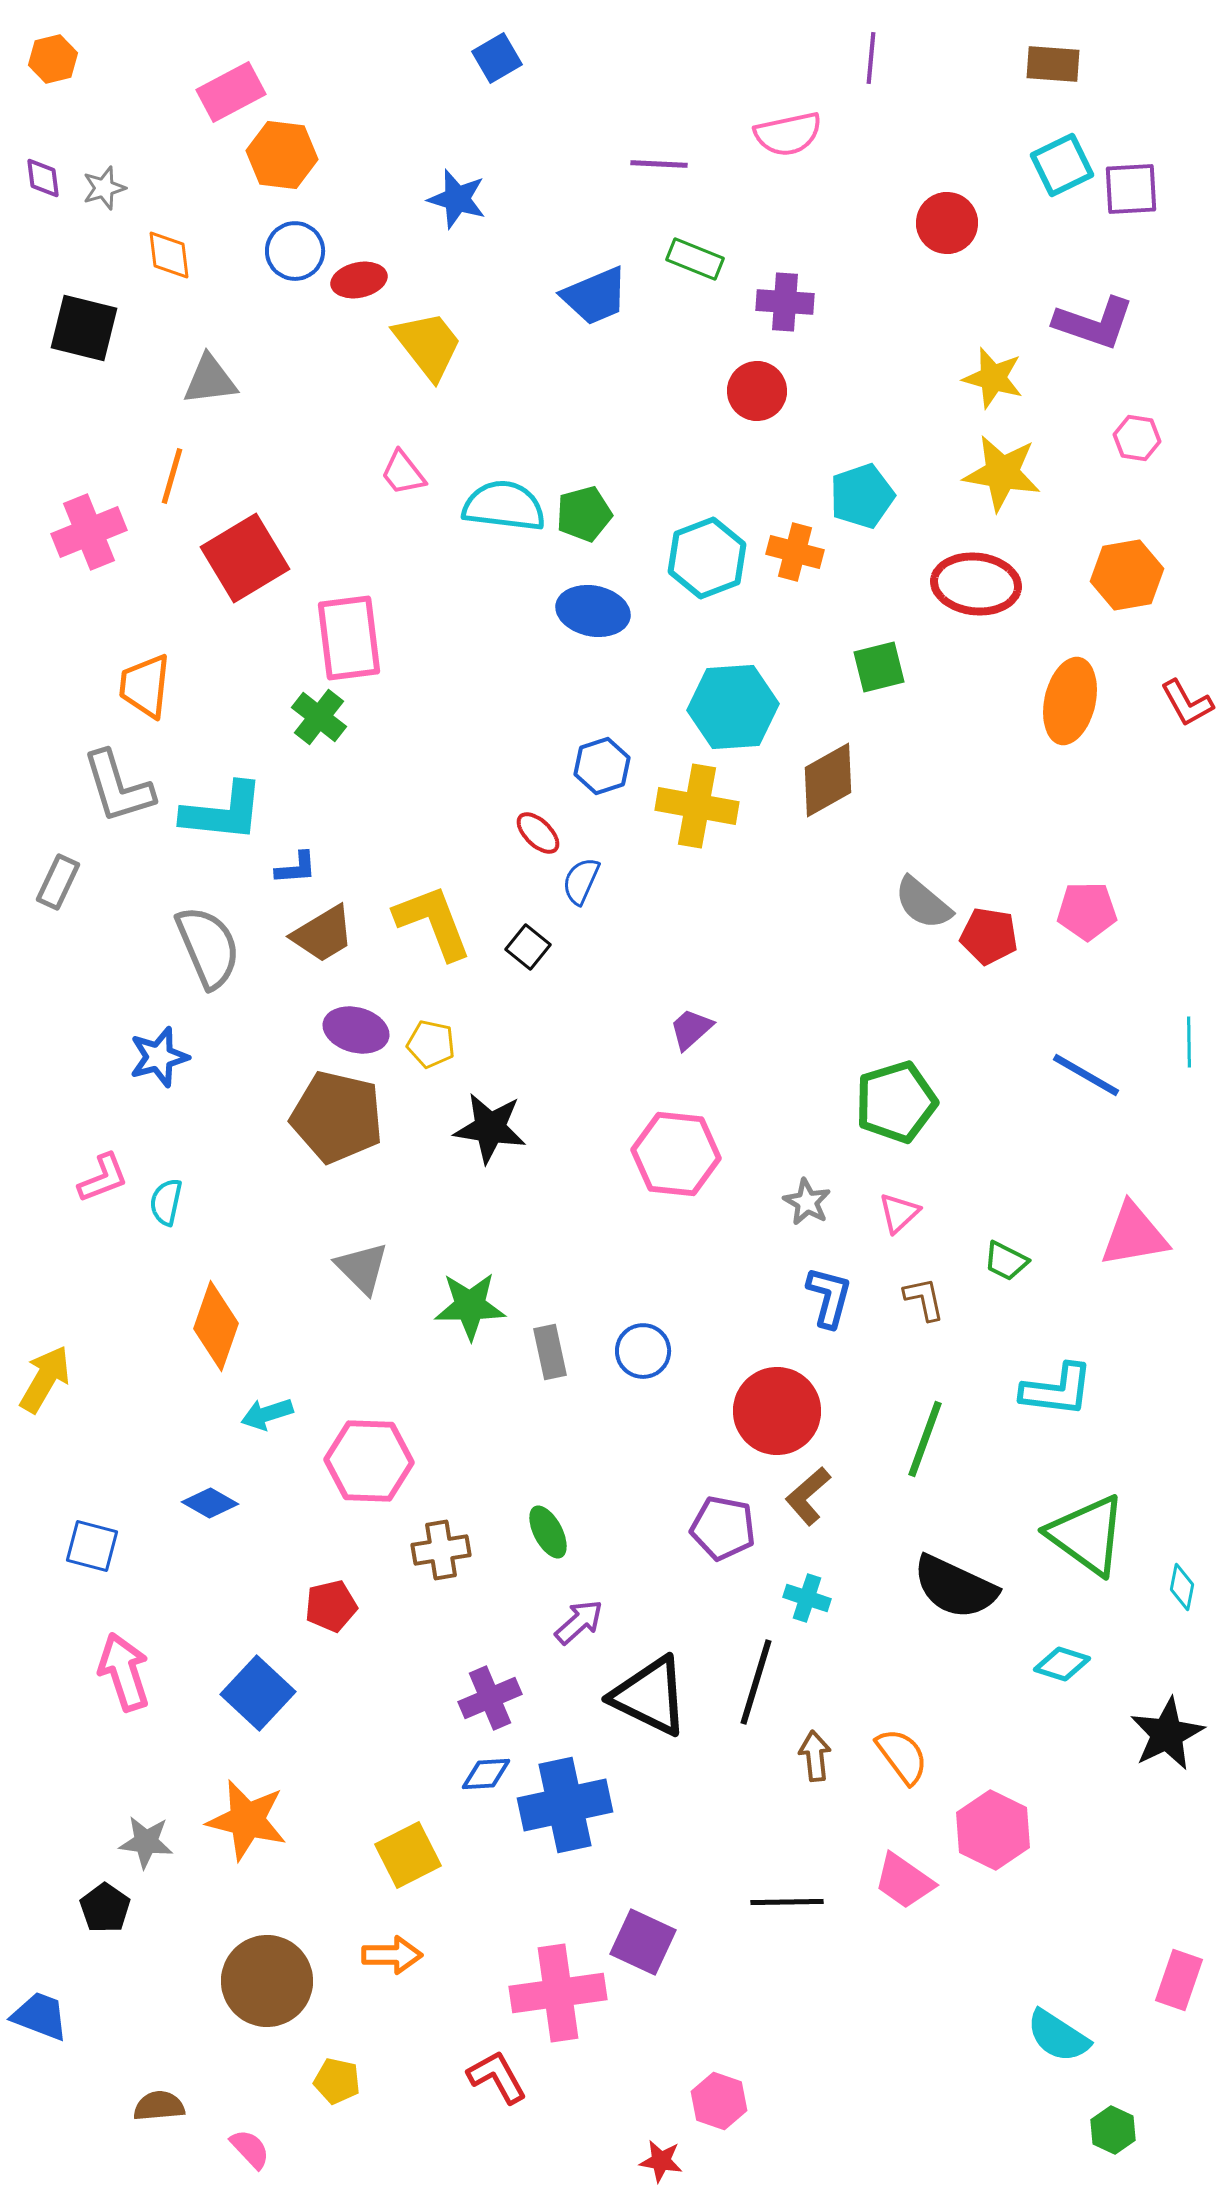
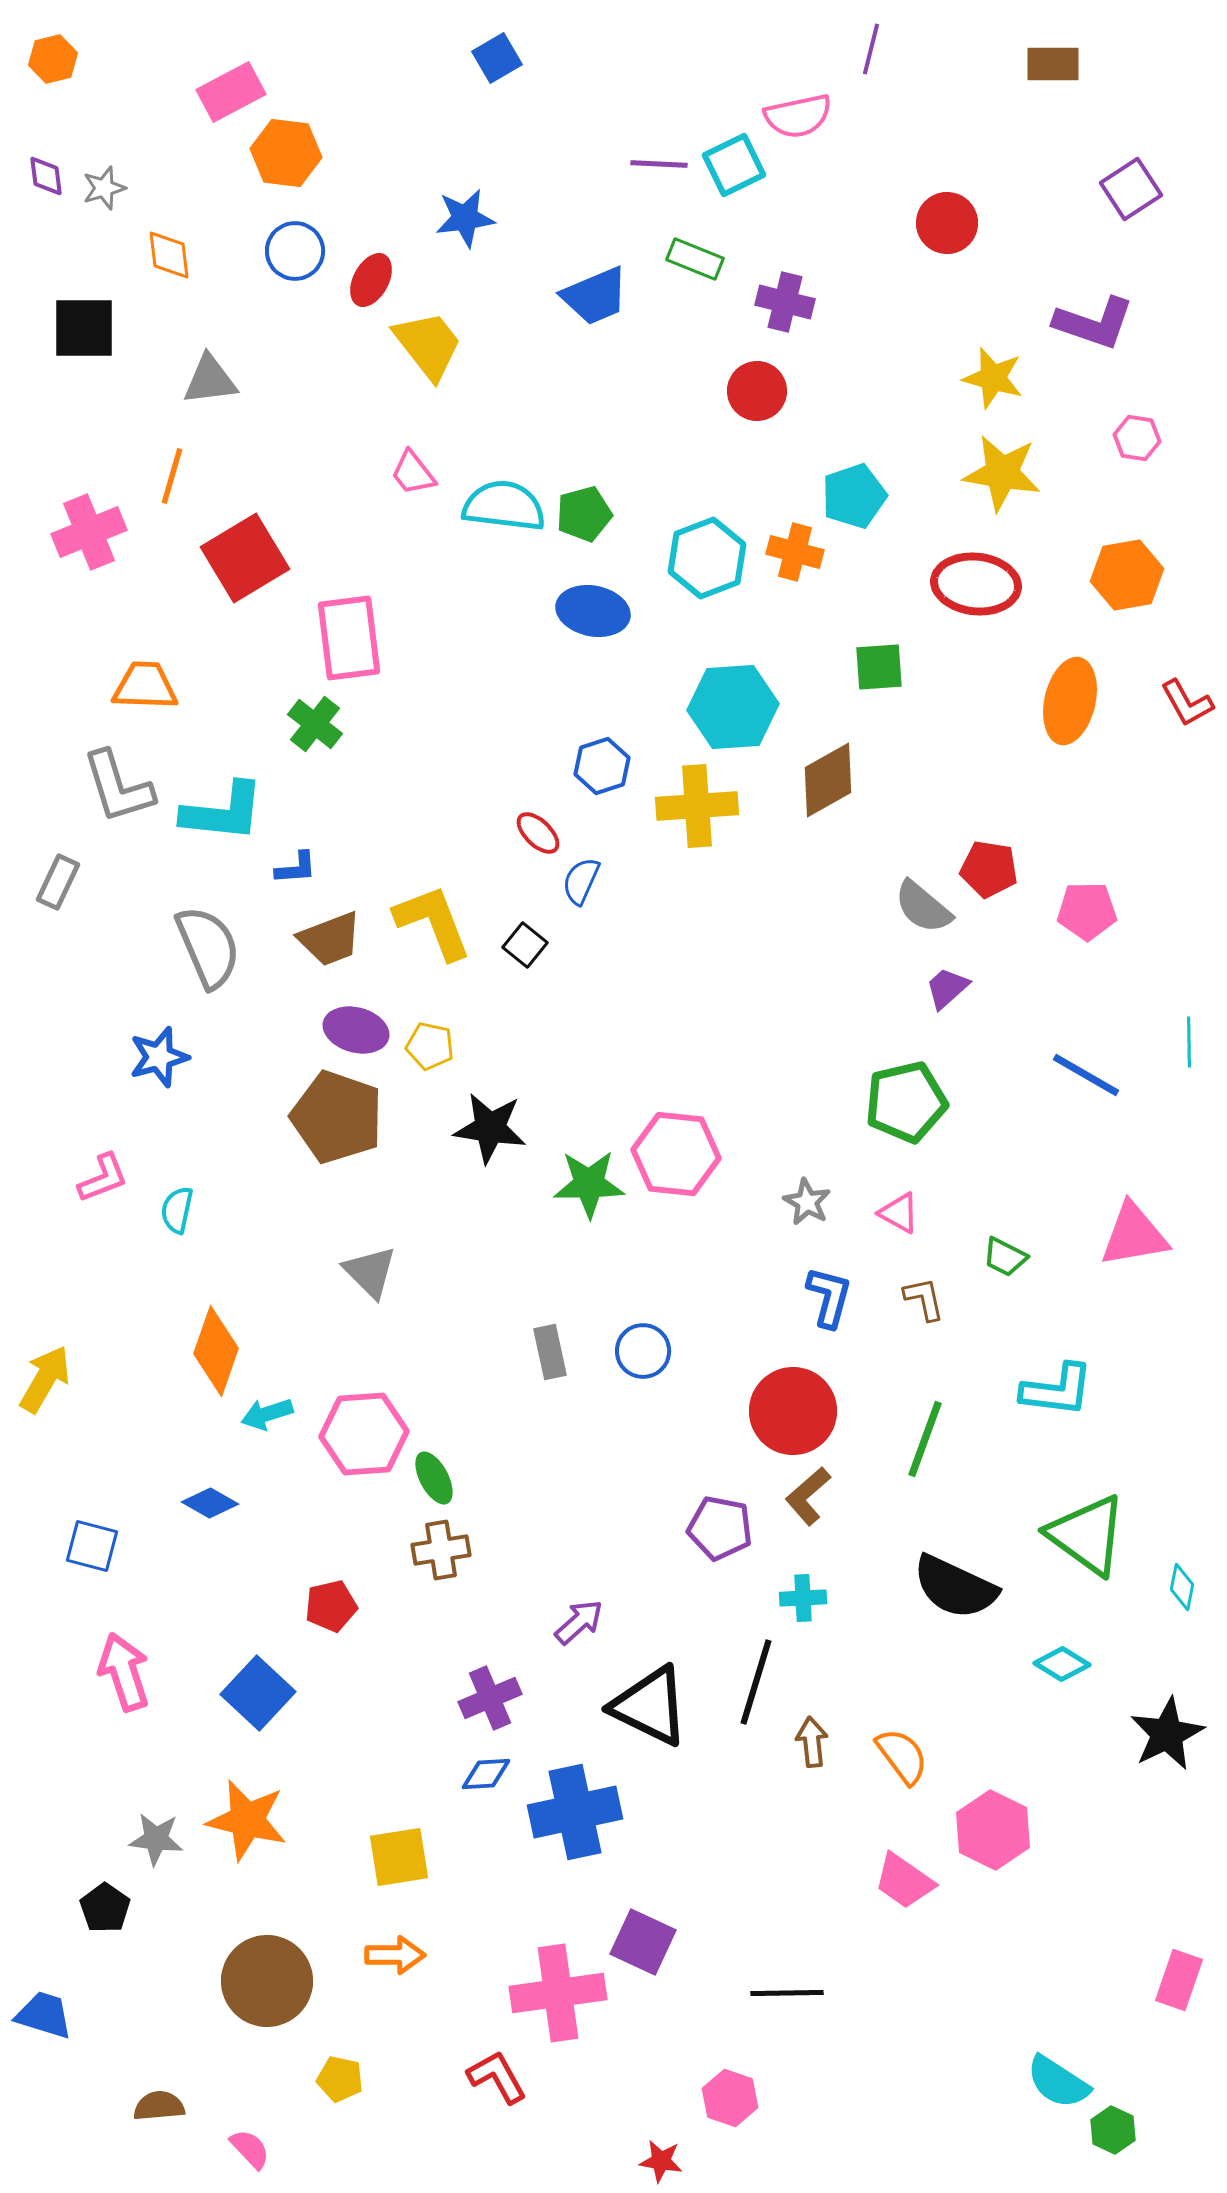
purple line at (871, 58): moved 9 px up; rotated 9 degrees clockwise
brown rectangle at (1053, 64): rotated 4 degrees counterclockwise
pink semicircle at (788, 134): moved 10 px right, 18 px up
orange hexagon at (282, 155): moved 4 px right, 2 px up
cyan square at (1062, 165): moved 328 px left
purple diamond at (43, 178): moved 3 px right, 2 px up
purple square at (1131, 189): rotated 30 degrees counterclockwise
blue star at (457, 199): moved 8 px right, 19 px down; rotated 24 degrees counterclockwise
red ellipse at (359, 280): moved 12 px right; rotated 50 degrees counterclockwise
purple cross at (785, 302): rotated 10 degrees clockwise
black square at (84, 328): rotated 14 degrees counterclockwise
pink trapezoid at (403, 473): moved 10 px right
cyan pentagon at (862, 496): moved 8 px left
green square at (879, 667): rotated 10 degrees clockwise
orange trapezoid at (145, 686): rotated 86 degrees clockwise
green cross at (319, 717): moved 4 px left, 7 px down
yellow cross at (697, 806): rotated 14 degrees counterclockwise
gray semicircle at (923, 903): moved 4 px down
brown trapezoid at (323, 934): moved 7 px right, 5 px down; rotated 10 degrees clockwise
red pentagon at (989, 936): moved 67 px up
black square at (528, 947): moved 3 px left, 2 px up
purple trapezoid at (691, 1029): moved 256 px right, 41 px up
yellow pentagon at (431, 1044): moved 1 px left, 2 px down
green pentagon at (896, 1102): moved 10 px right; rotated 4 degrees clockwise
brown pentagon at (337, 1117): rotated 6 degrees clockwise
cyan semicircle at (166, 1202): moved 11 px right, 8 px down
pink triangle at (899, 1213): rotated 48 degrees counterclockwise
green trapezoid at (1006, 1261): moved 1 px left, 4 px up
gray triangle at (362, 1268): moved 8 px right, 4 px down
green star at (470, 1306): moved 119 px right, 122 px up
orange diamond at (216, 1326): moved 25 px down
red circle at (777, 1411): moved 16 px right
pink hexagon at (369, 1461): moved 5 px left, 27 px up; rotated 6 degrees counterclockwise
purple pentagon at (723, 1528): moved 3 px left
green ellipse at (548, 1532): moved 114 px left, 54 px up
cyan cross at (807, 1598): moved 4 px left; rotated 21 degrees counterclockwise
cyan diamond at (1062, 1664): rotated 14 degrees clockwise
black triangle at (650, 1696): moved 10 px down
brown arrow at (815, 1756): moved 3 px left, 14 px up
blue cross at (565, 1805): moved 10 px right, 7 px down
gray star at (146, 1842): moved 10 px right, 3 px up
yellow square at (408, 1855): moved 9 px left, 2 px down; rotated 18 degrees clockwise
black line at (787, 1902): moved 91 px down
orange arrow at (392, 1955): moved 3 px right
blue trapezoid at (40, 2016): moved 4 px right, 1 px up; rotated 4 degrees counterclockwise
cyan semicircle at (1058, 2036): moved 46 px down
yellow pentagon at (337, 2081): moved 3 px right, 2 px up
pink hexagon at (719, 2101): moved 11 px right, 3 px up
